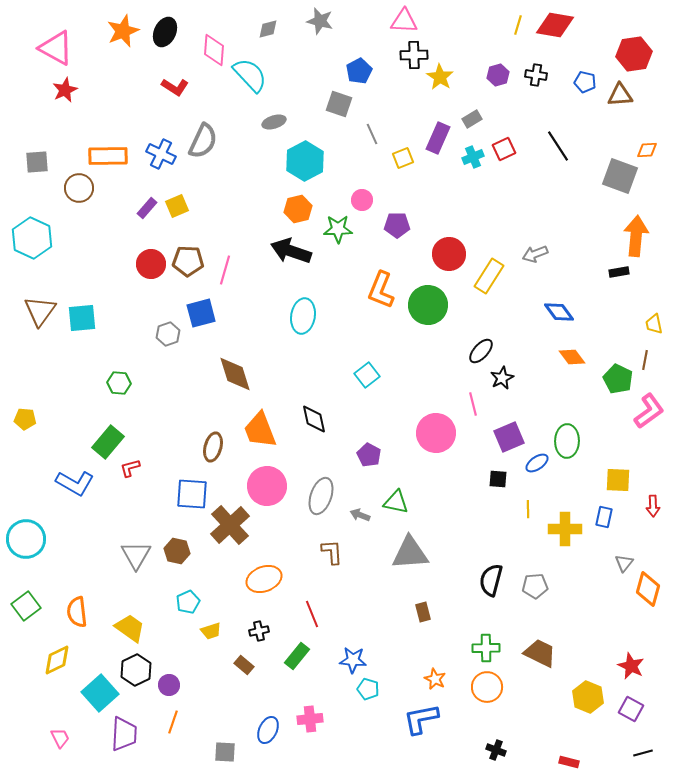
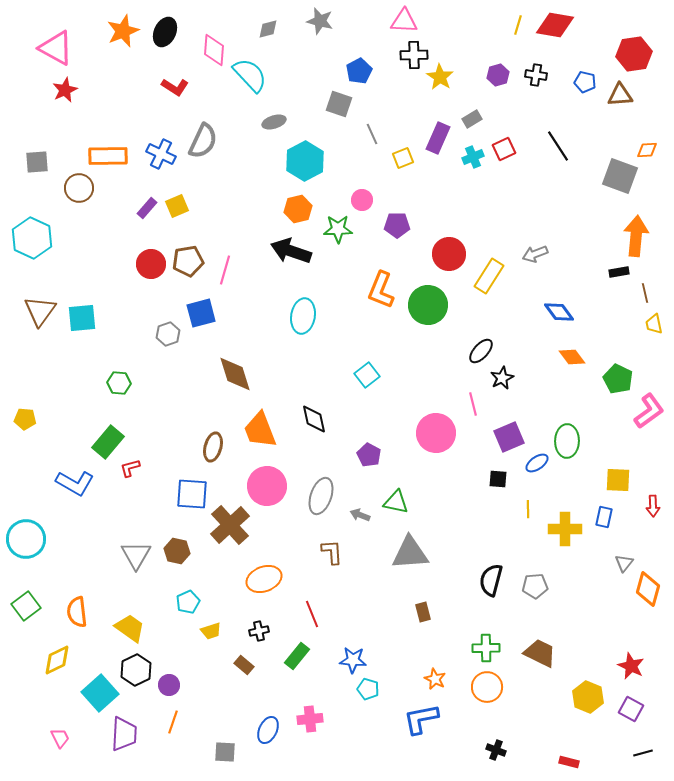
brown pentagon at (188, 261): rotated 12 degrees counterclockwise
brown line at (645, 360): moved 67 px up; rotated 24 degrees counterclockwise
